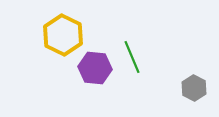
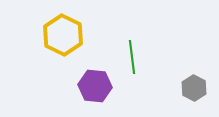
green line: rotated 16 degrees clockwise
purple hexagon: moved 18 px down
